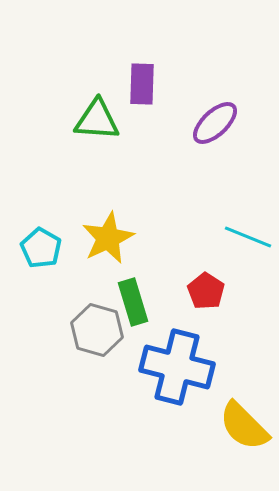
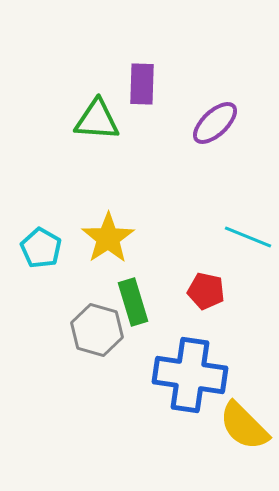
yellow star: rotated 8 degrees counterclockwise
red pentagon: rotated 21 degrees counterclockwise
blue cross: moved 13 px right, 8 px down; rotated 6 degrees counterclockwise
